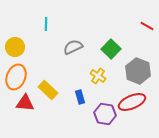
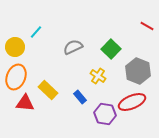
cyan line: moved 10 px left, 8 px down; rotated 40 degrees clockwise
blue rectangle: rotated 24 degrees counterclockwise
